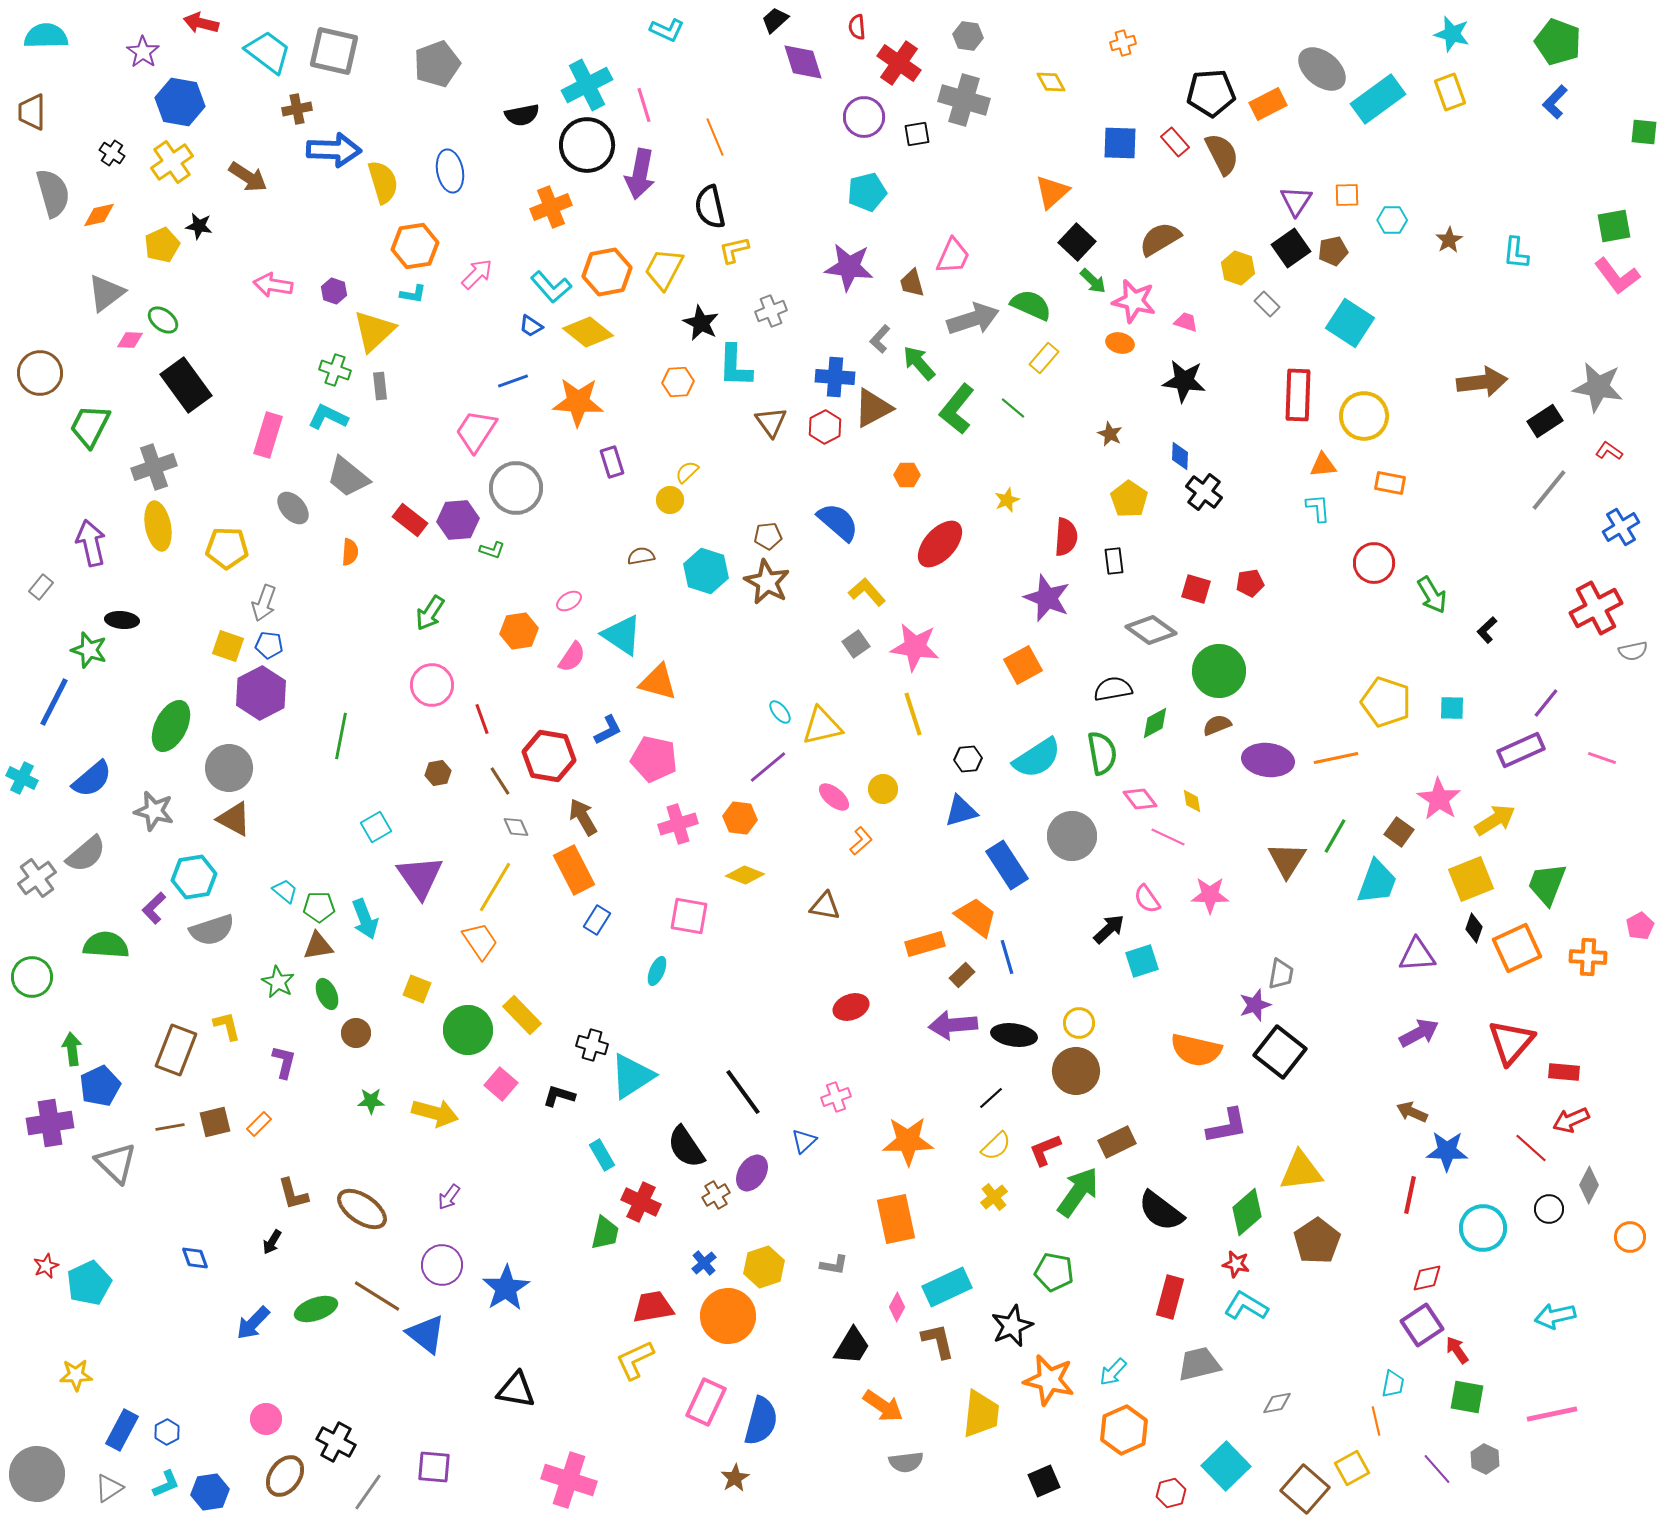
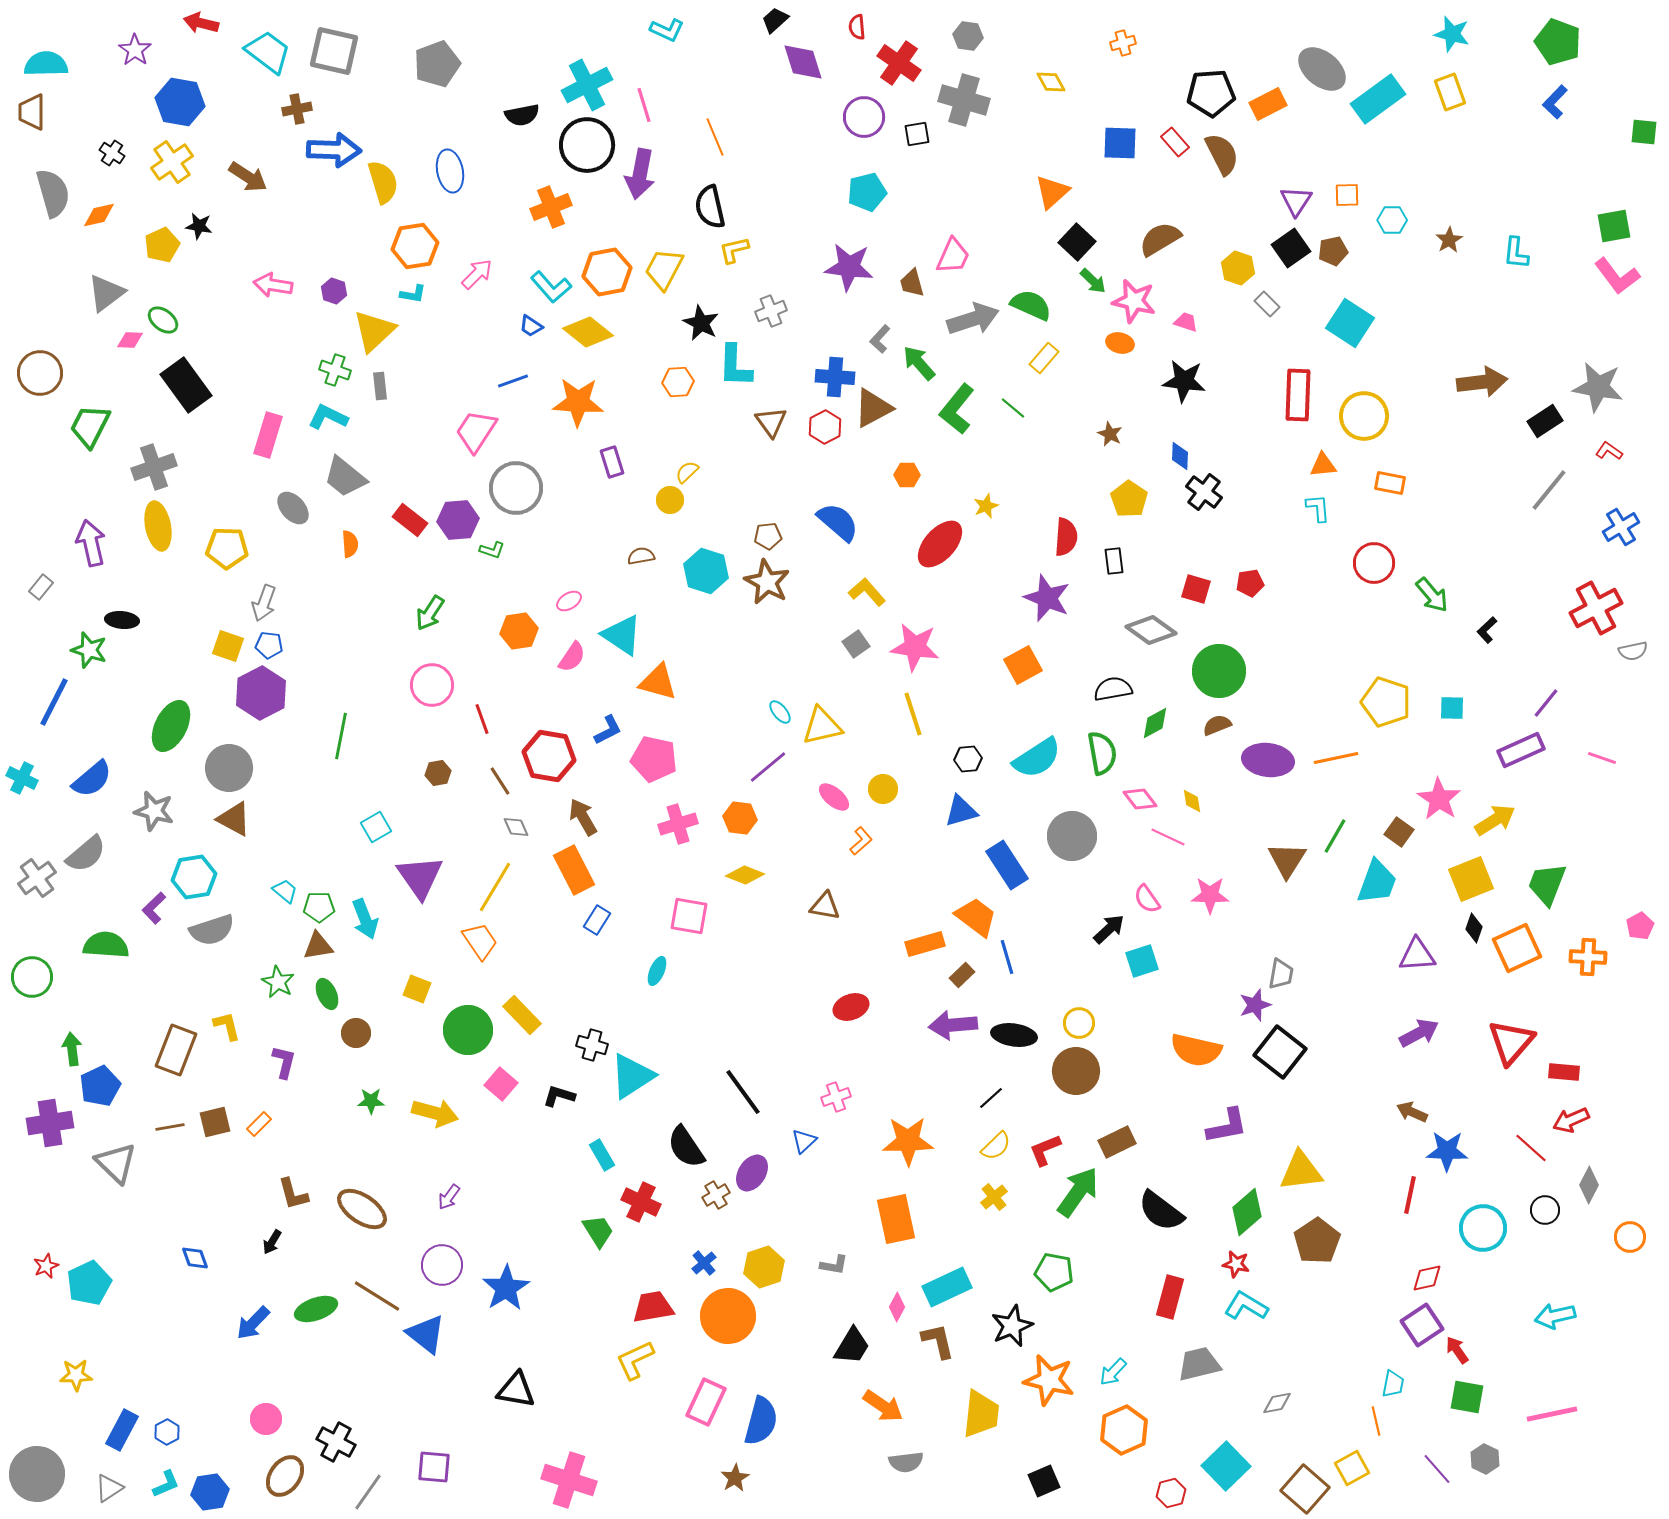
cyan semicircle at (46, 36): moved 28 px down
purple star at (143, 52): moved 8 px left, 2 px up
gray trapezoid at (348, 477): moved 3 px left
yellow star at (1007, 500): moved 21 px left, 6 px down
orange semicircle at (350, 552): moved 8 px up; rotated 8 degrees counterclockwise
green arrow at (1432, 595): rotated 9 degrees counterclockwise
black circle at (1549, 1209): moved 4 px left, 1 px down
green trapezoid at (605, 1233): moved 7 px left, 2 px up; rotated 45 degrees counterclockwise
